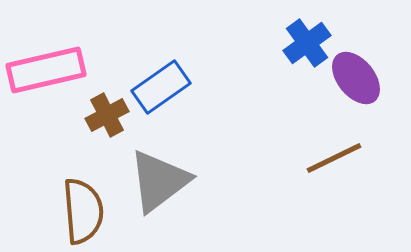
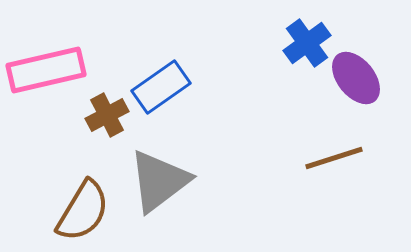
brown line: rotated 8 degrees clockwise
brown semicircle: rotated 36 degrees clockwise
